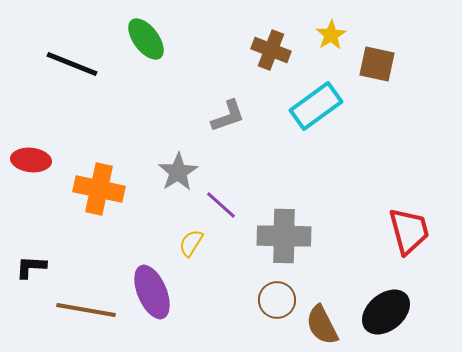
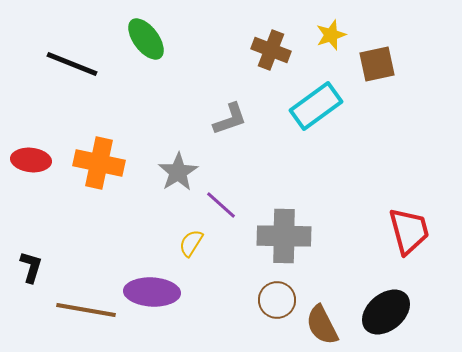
yellow star: rotated 12 degrees clockwise
brown square: rotated 24 degrees counterclockwise
gray L-shape: moved 2 px right, 3 px down
orange cross: moved 26 px up
black L-shape: rotated 104 degrees clockwise
purple ellipse: rotated 64 degrees counterclockwise
